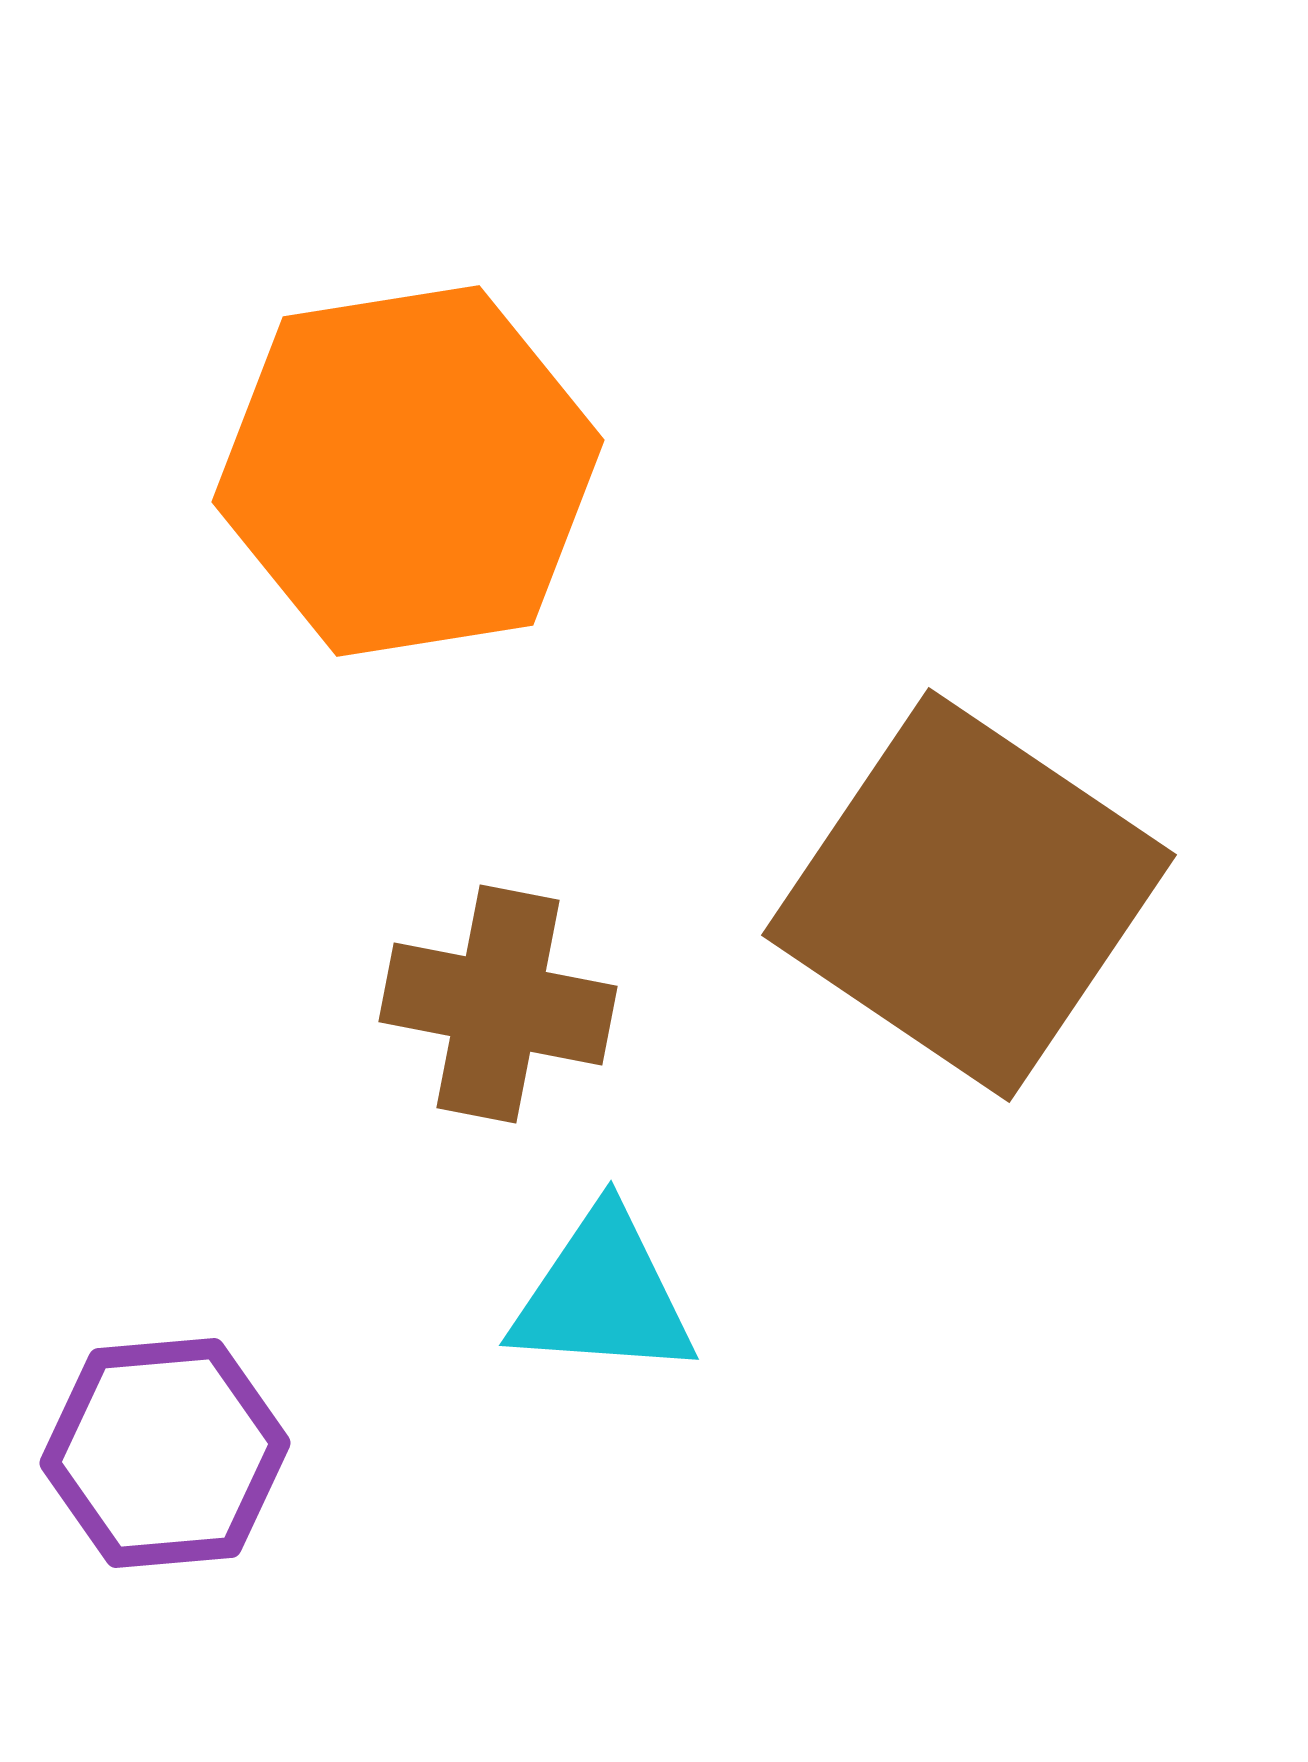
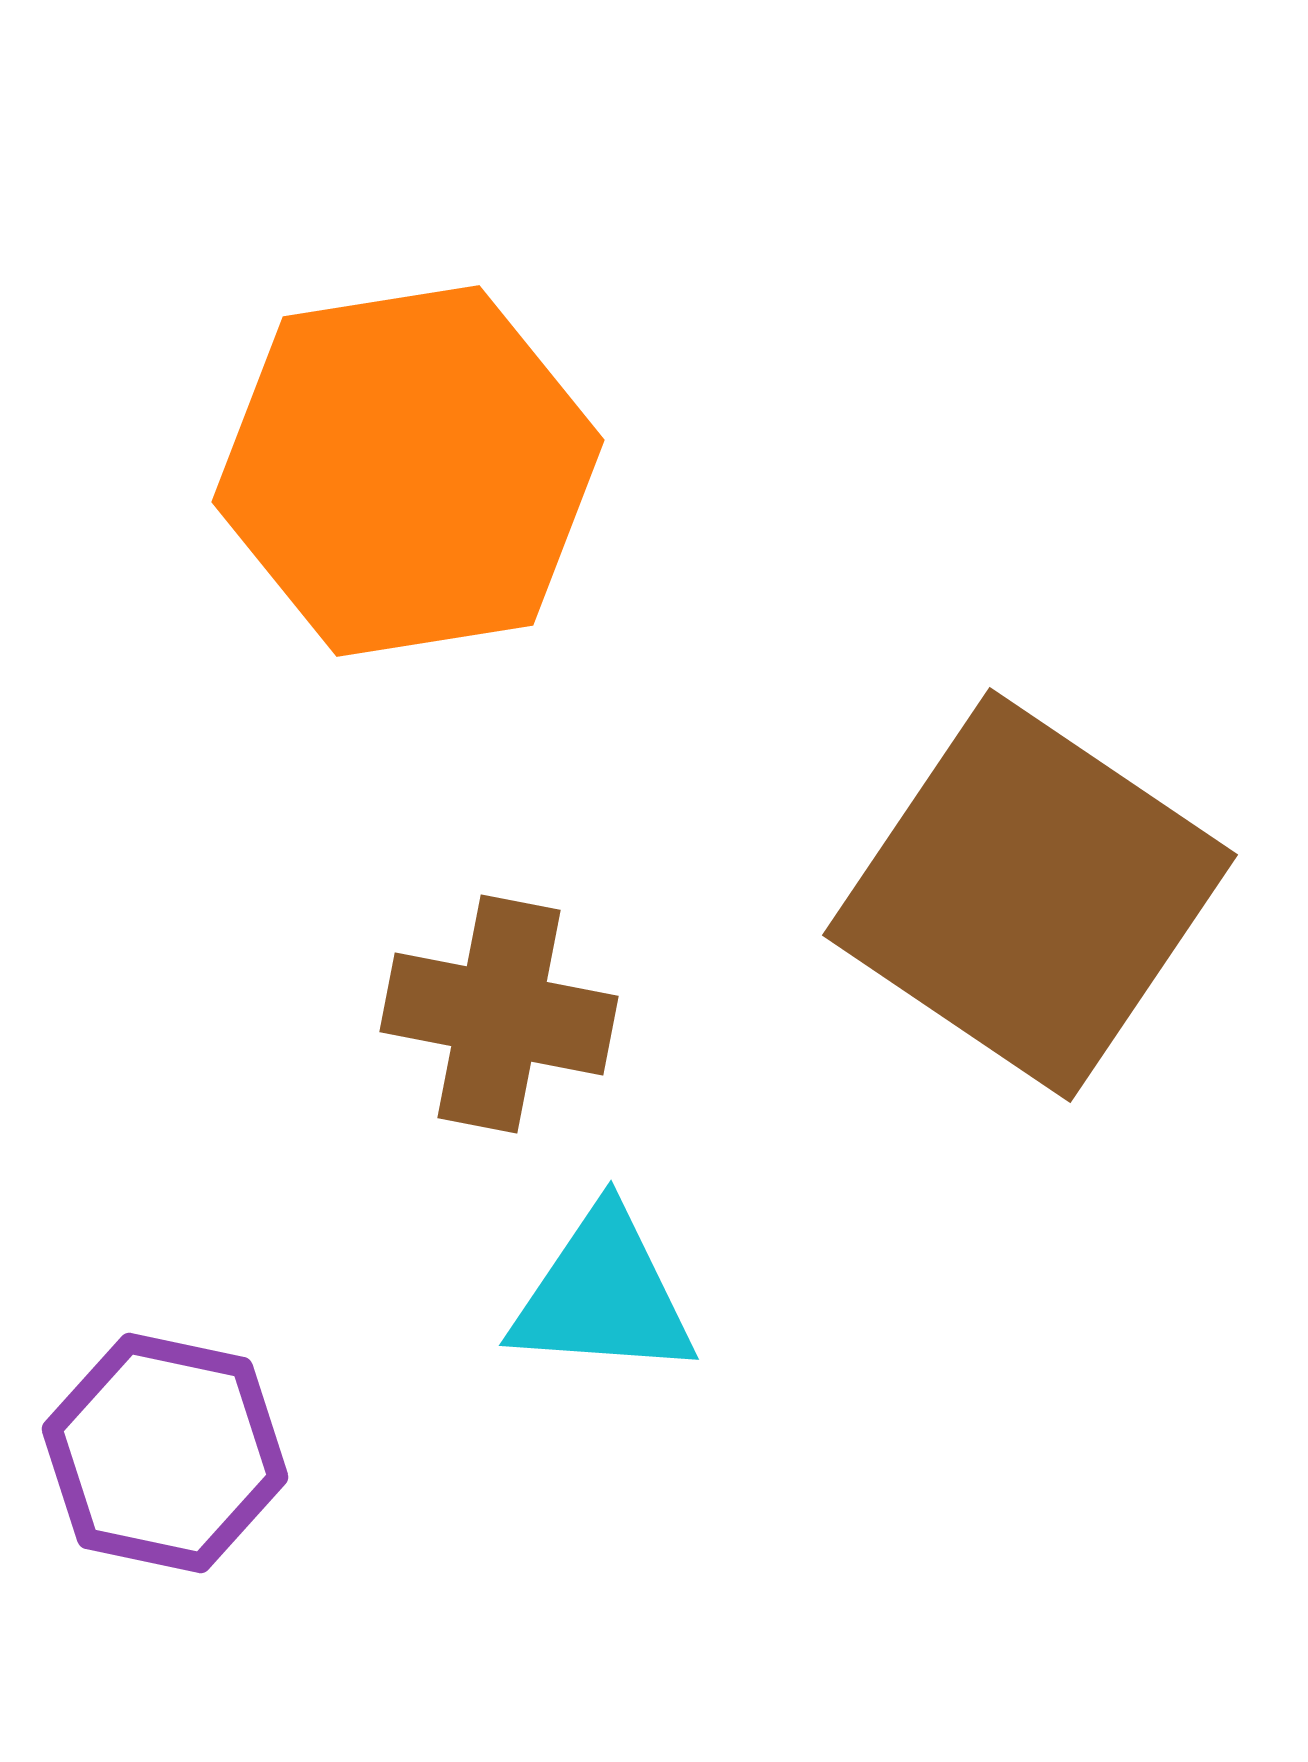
brown square: moved 61 px right
brown cross: moved 1 px right, 10 px down
purple hexagon: rotated 17 degrees clockwise
